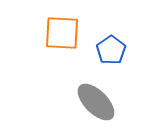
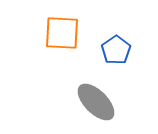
blue pentagon: moved 5 px right
